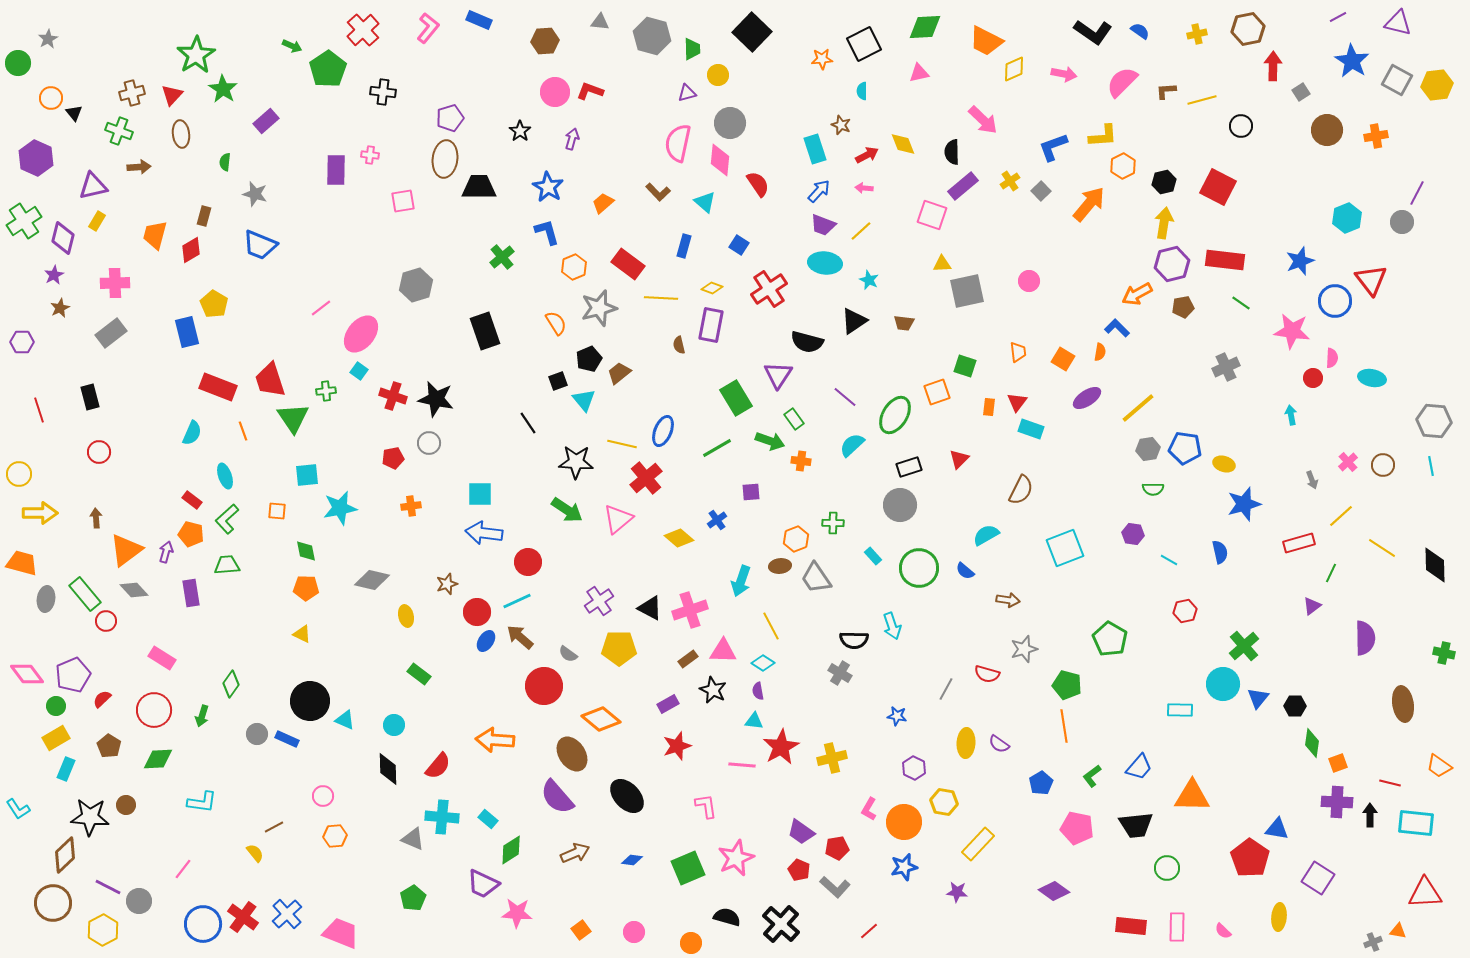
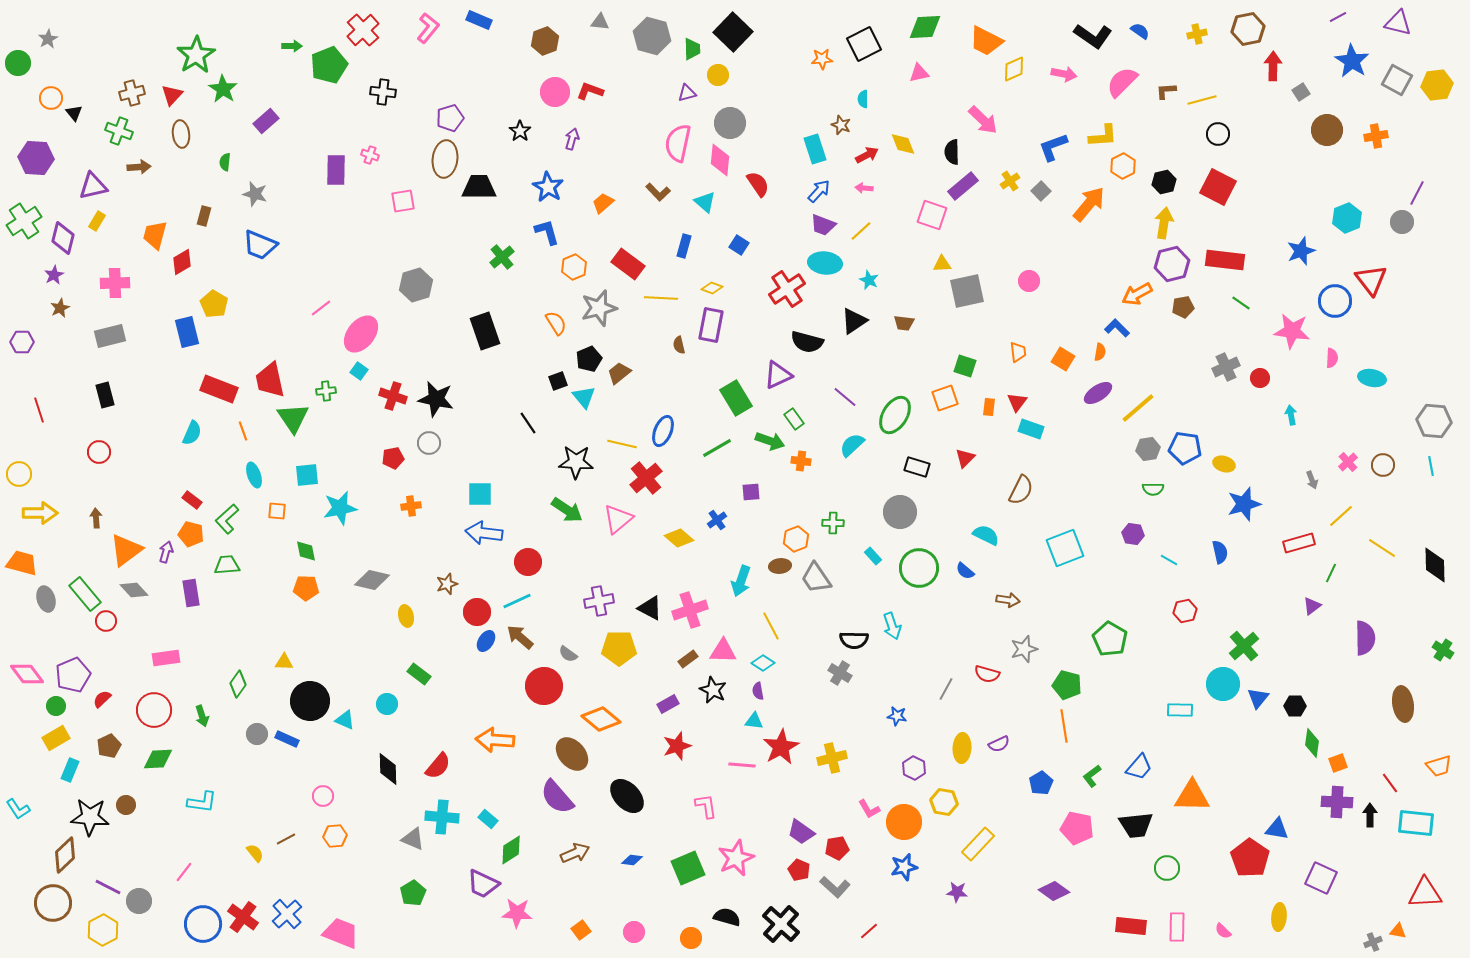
black square at (752, 32): moved 19 px left
black L-shape at (1093, 32): moved 4 px down
brown hexagon at (545, 41): rotated 16 degrees counterclockwise
green arrow at (292, 46): rotated 24 degrees counterclockwise
green pentagon at (328, 69): moved 1 px right, 4 px up; rotated 12 degrees clockwise
cyan semicircle at (862, 91): moved 1 px right, 8 px down
black circle at (1241, 126): moved 23 px left, 8 px down
pink cross at (370, 155): rotated 12 degrees clockwise
purple hexagon at (36, 158): rotated 20 degrees counterclockwise
red diamond at (191, 250): moved 9 px left, 12 px down
blue star at (1300, 261): moved 1 px right, 10 px up
red cross at (769, 289): moved 18 px right
gray rectangle at (111, 333): moved 1 px left, 3 px down; rotated 24 degrees clockwise
purple triangle at (778, 375): rotated 32 degrees clockwise
red circle at (1313, 378): moved 53 px left
red trapezoid at (270, 380): rotated 6 degrees clockwise
red rectangle at (218, 387): moved 1 px right, 2 px down
orange square at (937, 392): moved 8 px right, 6 px down
black rectangle at (90, 397): moved 15 px right, 2 px up
purple ellipse at (1087, 398): moved 11 px right, 5 px up
cyan triangle at (584, 400): moved 3 px up
red triangle at (959, 459): moved 6 px right, 1 px up
black rectangle at (909, 467): moved 8 px right; rotated 35 degrees clockwise
cyan ellipse at (225, 476): moved 29 px right, 1 px up
gray circle at (900, 505): moved 7 px down
cyan semicircle at (986, 535): rotated 56 degrees clockwise
gray ellipse at (46, 599): rotated 25 degrees counterclockwise
purple cross at (599, 601): rotated 24 degrees clockwise
yellow triangle at (302, 634): moved 18 px left, 28 px down; rotated 24 degrees counterclockwise
green cross at (1444, 653): moved 1 px left, 3 px up; rotated 20 degrees clockwise
pink rectangle at (162, 658): moved 4 px right; rotated 40 degrees counterclockwise
green diamond at (231, 684): moved 7 px right
green arrow at (202, 716): rotated 35 degrees counterclockwise
cyan circle at (394, 725): moved 7 px left, 21 px up
yellow ellipse at (966, 743): moved 4 px left, 5 px down
purple semicircle at (999, 744): rotated 60 degrees counterclockwise
brown pentagon at (109, 746): rotated 15 degrees clockwise
brown ellipse at (572, 754): rotated 8 degrees counterclockwise
orange trapezoid at (1439, 766): rotated 52 degrees counterclockwise
cyan rectangle at (66, 769): moved 4 px right, 1 px down
red line at (1390, 783): rotated 40 degrees clockwise
pink L-shape at (869, 809): rotated 60 degrees counterclockwise
brown line at (274, 827): moved 12 px right, 12 px down
pink line at (183, 869): moved 1 px right, 3 px down
purple square at (1318, 878): moved 3 px right; rotated 8 degrees counterclockwise
green pentagon at (413, 898): moved 5 px up
orange circle at (691, 943): moved 5 px up
